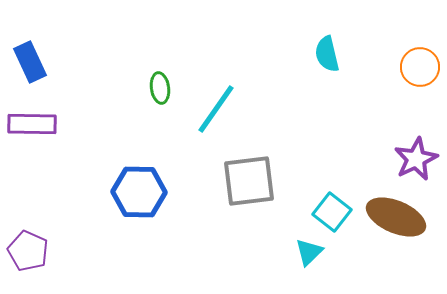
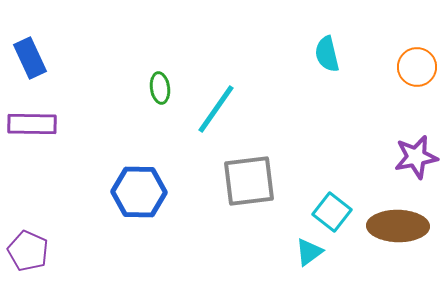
blue rectangle: moved 4 px up
orange circle: moved 3 px left
purple star: moved 2 px up; rotated 15 degrees clockwise
brown ellipse: moved 2 px right, 9 px down; rotated 22 degrees counterclockwise
cyan triangle: rotated 8 degrees clockwise
